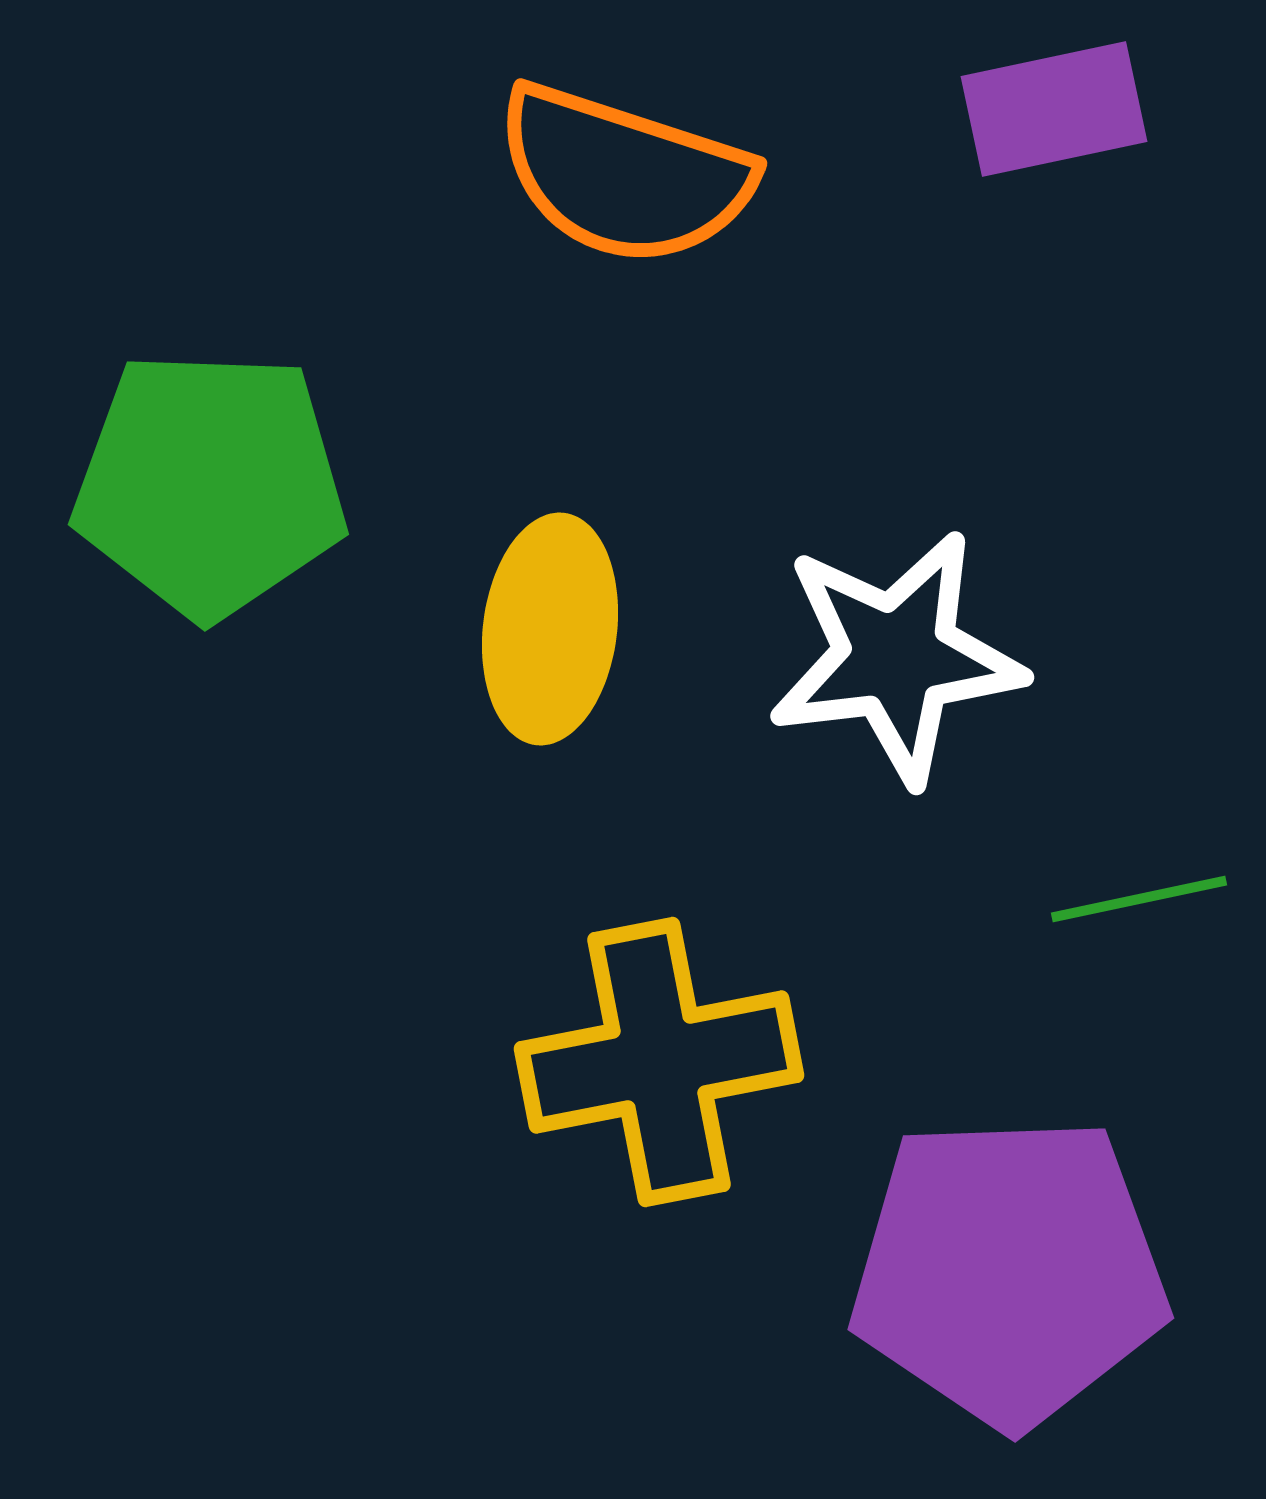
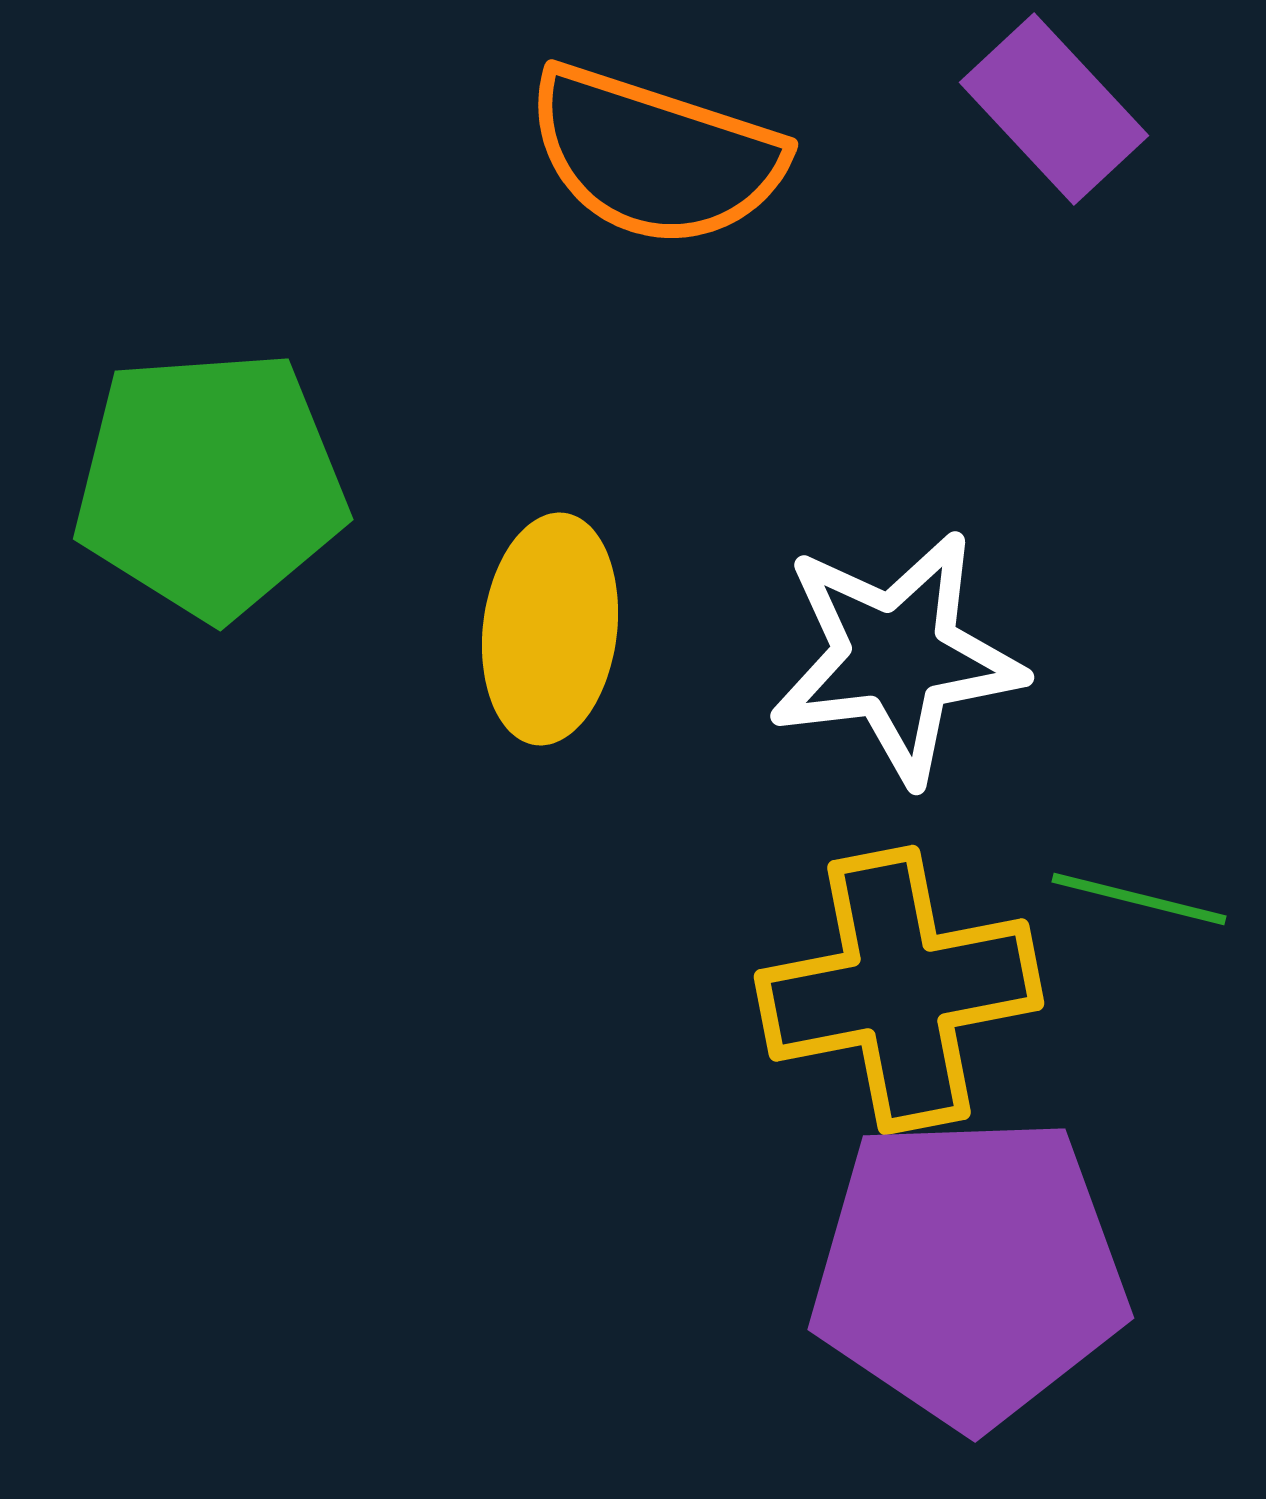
purple rectangle: rotated 59 degrees clockwise
orange semicircle: moved 31 px right, 19 px up
green pentagon: rotated 6 degrees counterclockwise
green line: rotated 26 degrees clockwise
yellow cross: moved 240 px right, 72 px up
purple pentagon: moved 40 px left
